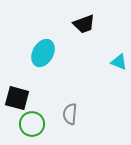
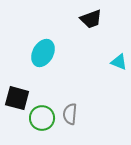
black trapezoid: moved 7 px right, 5 px up
green circle: moved 10 px right, 6 px up
